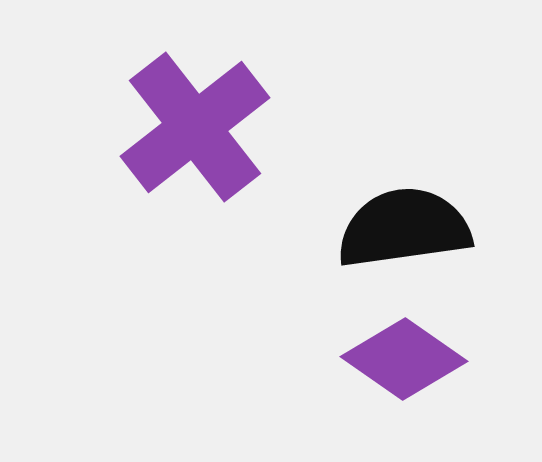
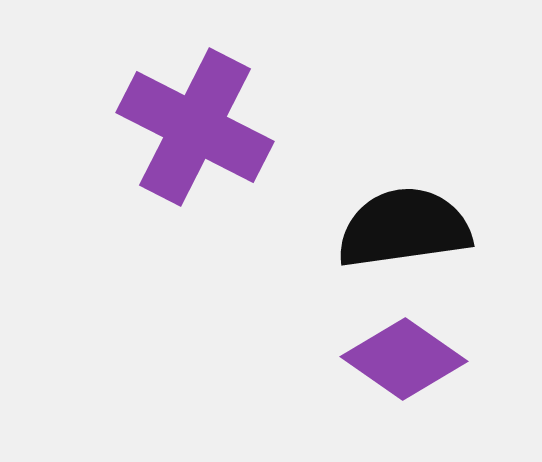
purple cross: rotated 25 degrees counterclockwise
